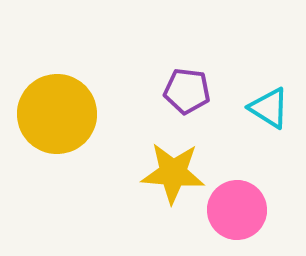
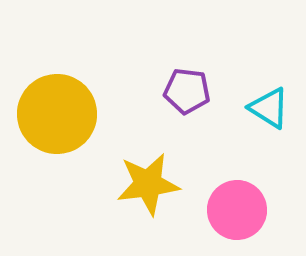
yellow star: moved 25 px left, 11 px down; rotated 12 degrees counterclockwise
